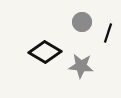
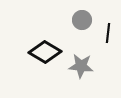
gray circle: moved 2 px up
black line: rotated 12 degrees counterclockwise
